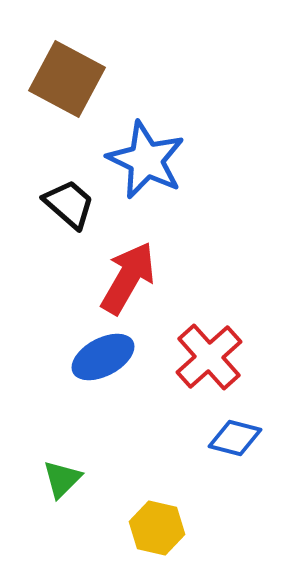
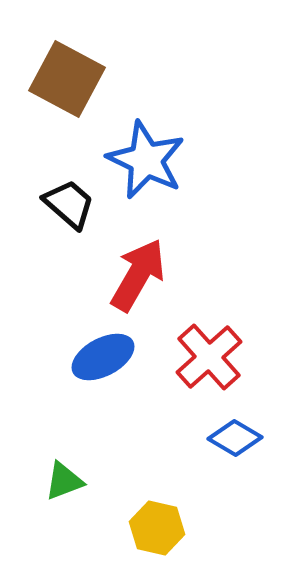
red arrow: moved 10 px right, 3 px up
blue diamond: rotated 16 degrees clockwise
green triangle: moved 2 px right, 2 px down; rotated 24 degrees clockwise
